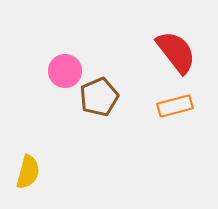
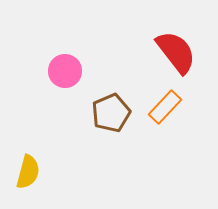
brown pentagon: moved 12 px right, 16 px down
orange rectangle: moved 10 px left, 1 px down; rotated 32 degrees counterclockwise
